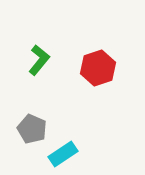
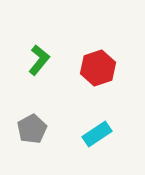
gray pentagon: rotated 20 degrees clockwise
cyan rectangle: moved 34 px right, 20 px up
